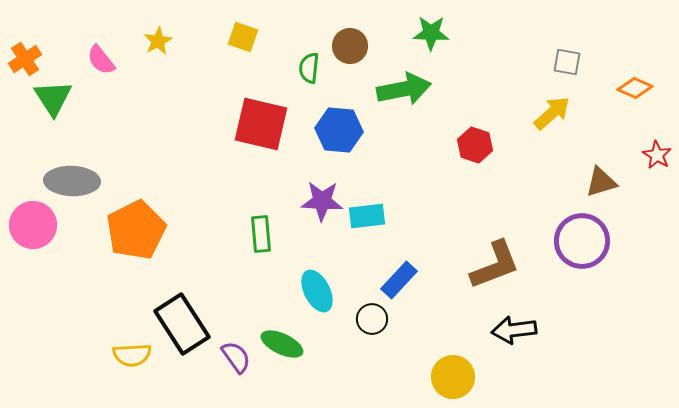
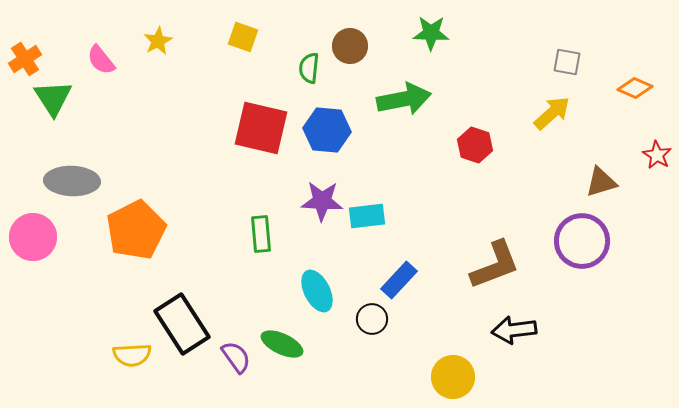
green arrow: moved 10 px down
red square: moved 4 px down
blue hexagon: moved 12 px left
pink circle: moved 12 px down
